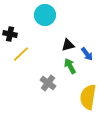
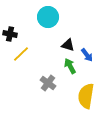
cyan circle: moved 3 px right, 2 px down
black triangle: rotated 32 degrees clockwise
blue arrow: moved 1 px down
yellow semicircle: moved 2 px left, 1 px up
